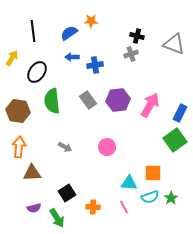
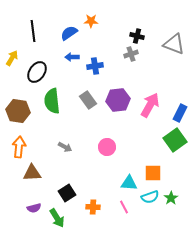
blue cross: moved 1 px down
